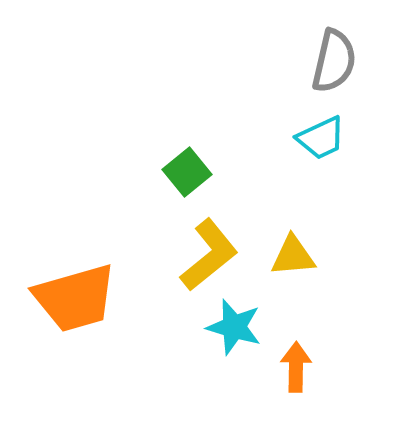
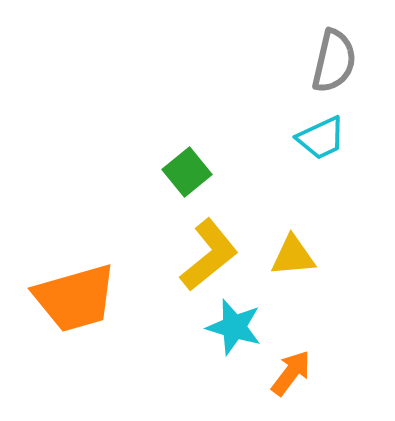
orange arrow: moved 5 px left, 6 px down; rotated 36 degrees clockwise
